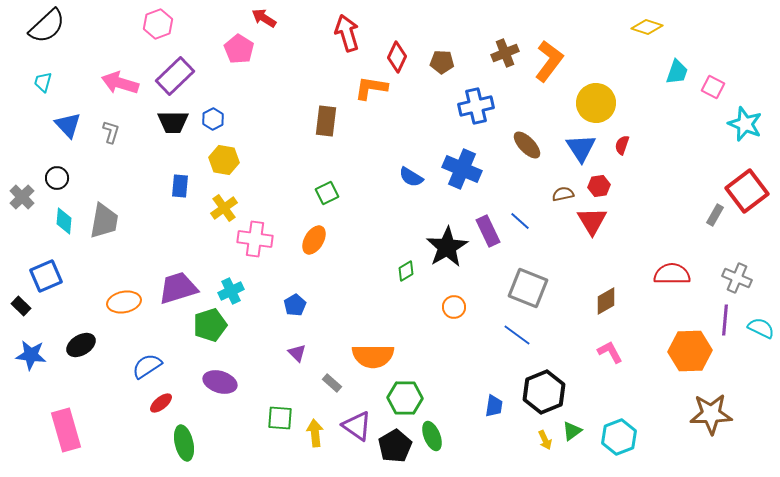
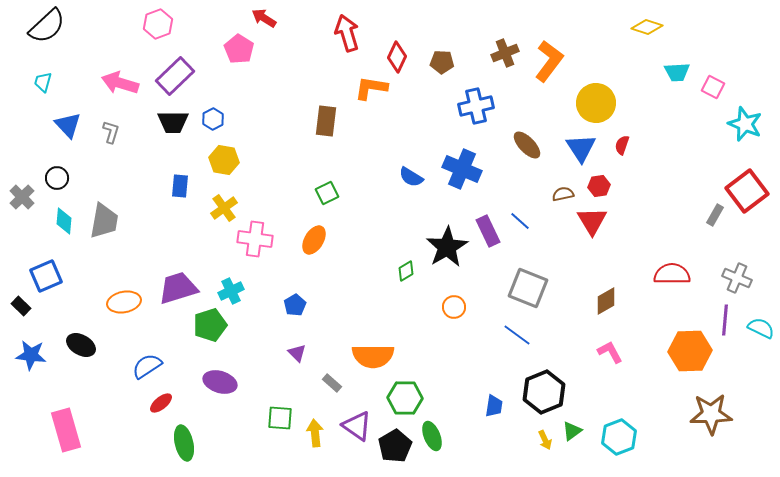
cyan trapezoid at (677, 72): rotated 68 degrees clockwise
black ellipse at (81, 345): rotated 60 degrees clockwise
